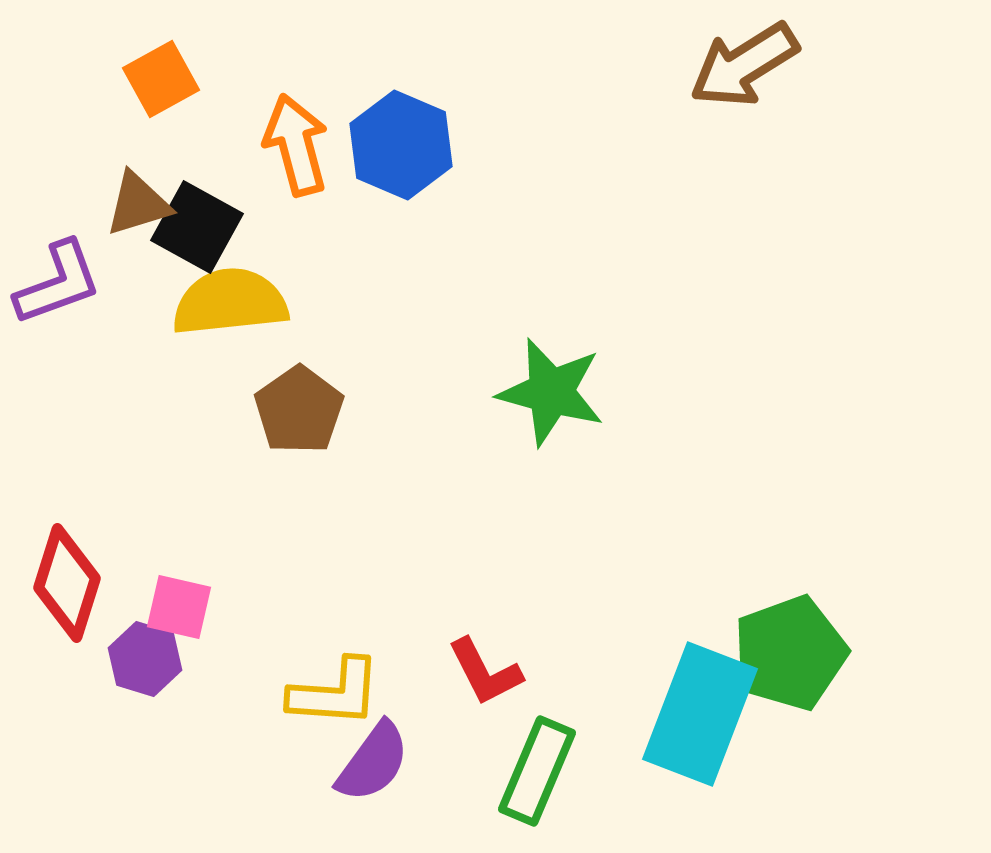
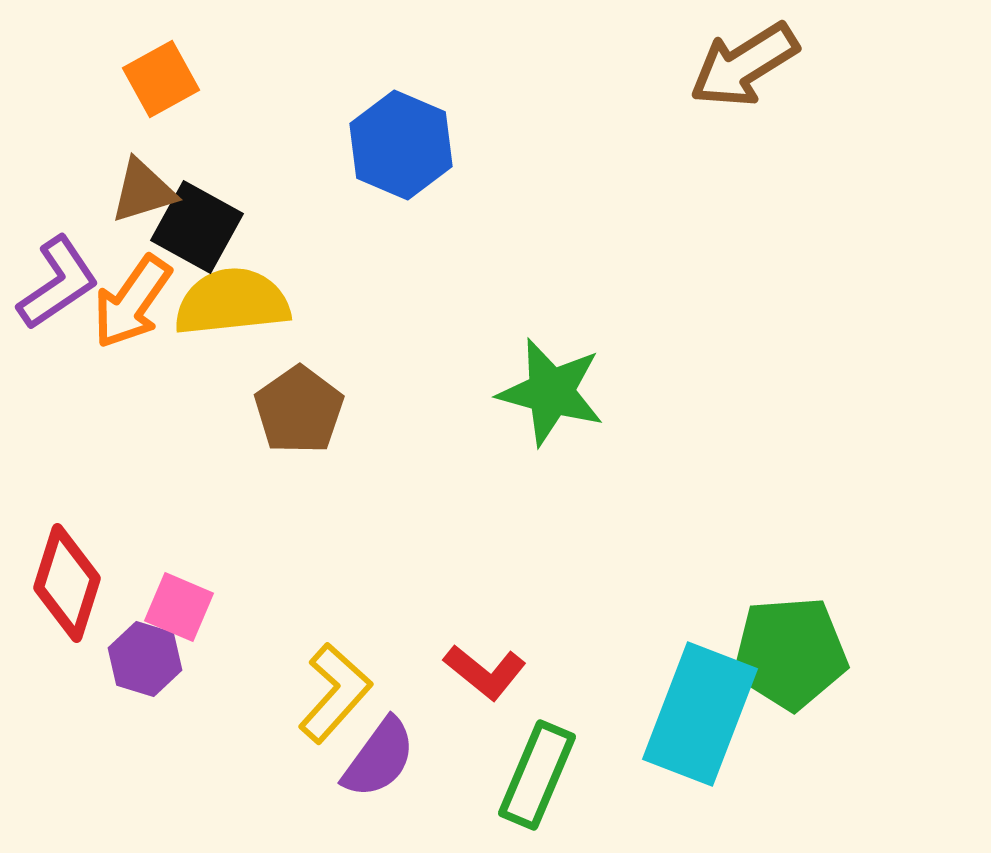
orange arrow: moved 164 px left, 157 px down; rotated 130 degrees counterclockwise
brown triangle: moved 5 px right, 13 px up
purple L-shape: rotated 14 degrees counterclockwise
yellow semicircle: moved 2 px right
pink square: rotated 10 degrees clockwise
green pentagon: rotated 16 degrees clockwise
red L-shape: rotated 24 degrees counterclockwise
yellow L-shape: rotated 52 degrees counterclockwise
purple semicircle: moved 6 px right, 4 px up
green rectangle: moved 4 px down
